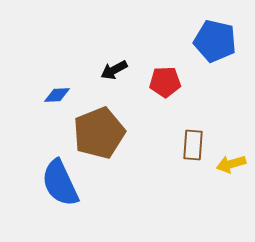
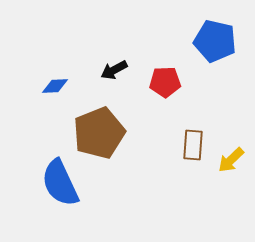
blue diamond: moved 2 px left, 9 px up
yellow arrow: moved 4 px up; rotated 28 degrees counterclockwise
